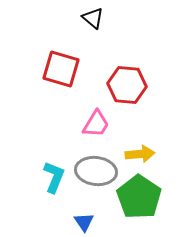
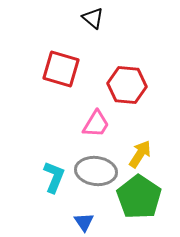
yellow arrow: rotated 52 degrees counterclockwise
